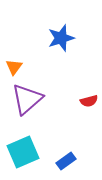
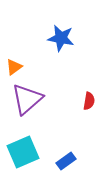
blue star: rotated 28 degrees clockwise
orange triangle: rotated 18 degrees clockwise
red semicircle: rotated 66 degrees counterclockwise
